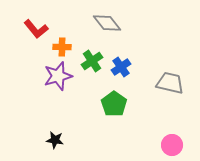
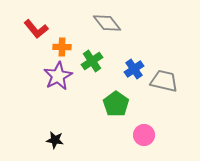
blue cross: moved 13 px right, 2 px down
purple star: rotated 12 degrees counterclockwise
gray trapezoid: moved 6 px left, 2 px up
green pentagon: moved 2 px right
pink circle: moved 28 px left, 10 px up
